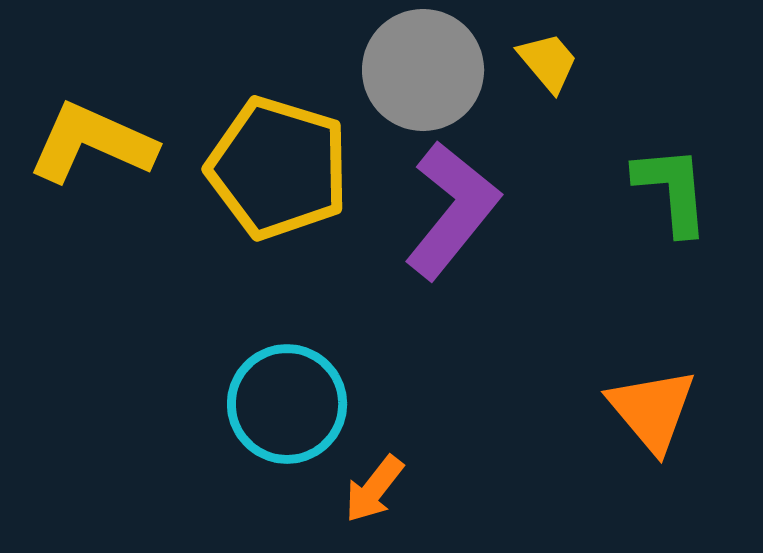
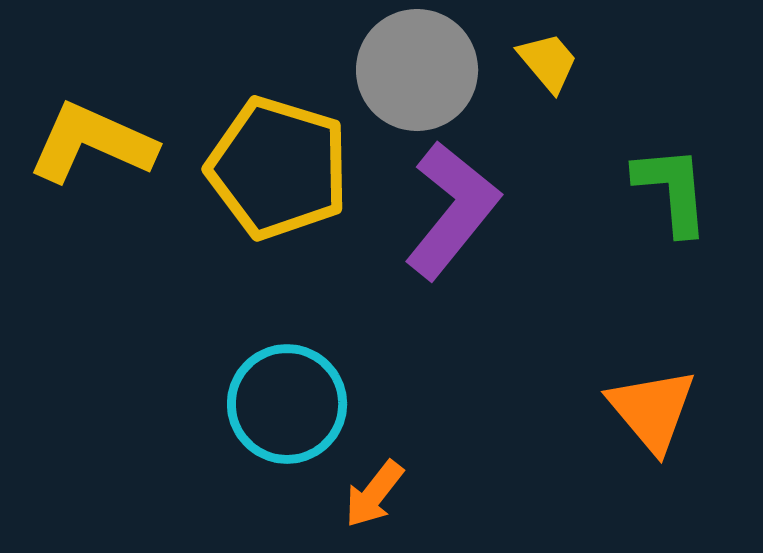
gray circle: moved 6 px left
orange arrow: moved 5 px down
